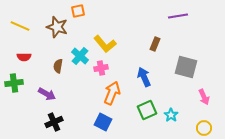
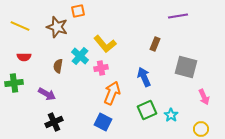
yellow circle: moved 3 px left, 1 px down
